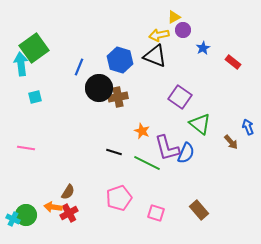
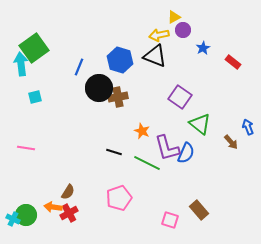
pink square: moved 14 px right, 7 px down
